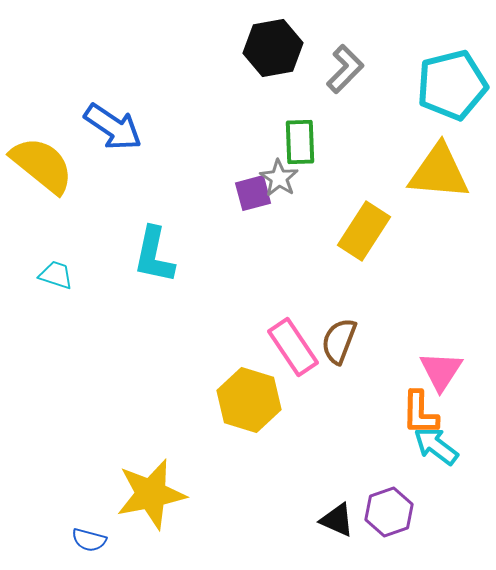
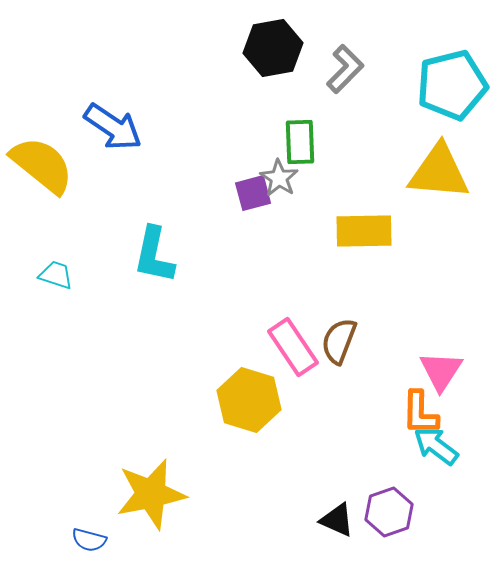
yellow rectangle: rotated 56 degrees clockwise
